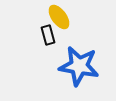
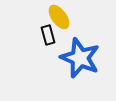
blue star: moved 1 px right, 8 px up; rotated 12 degrees clockwise
